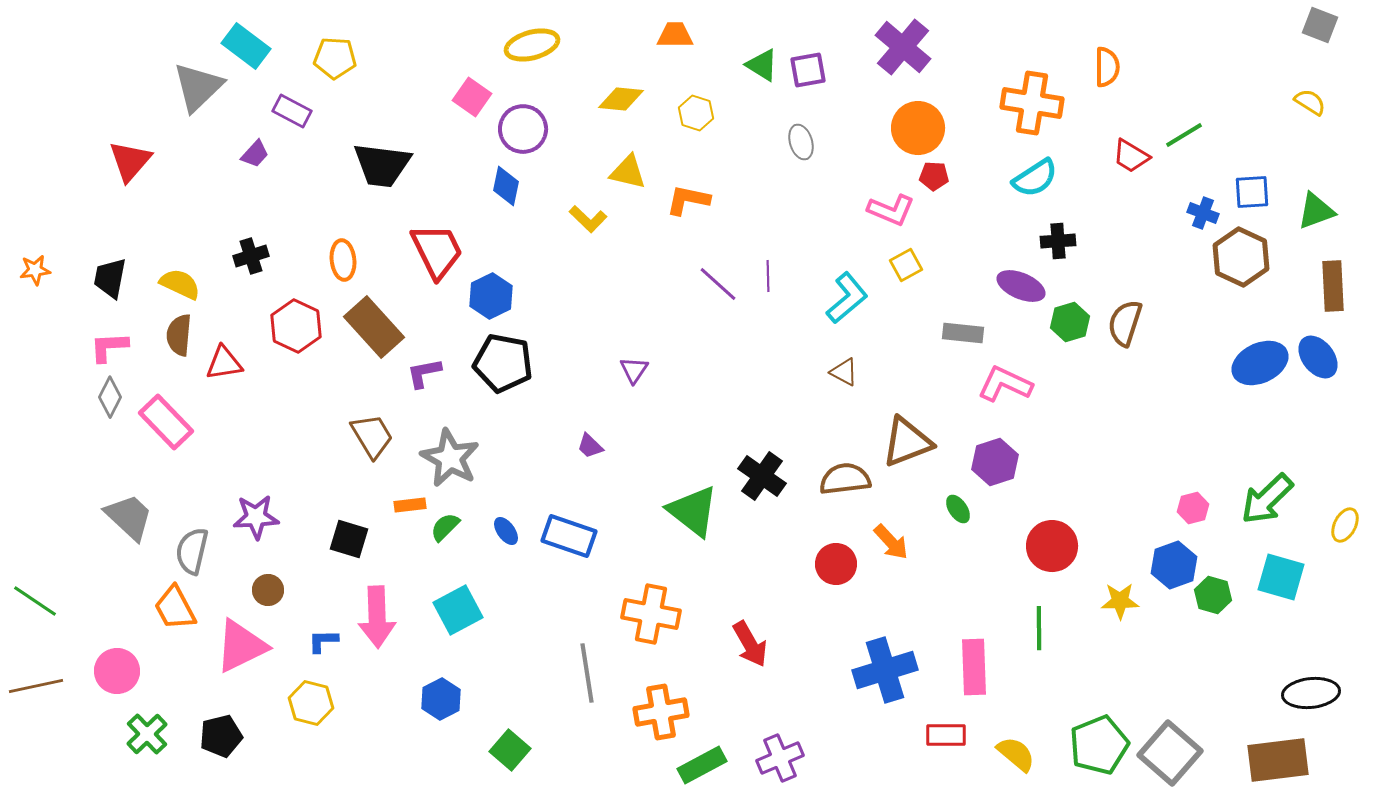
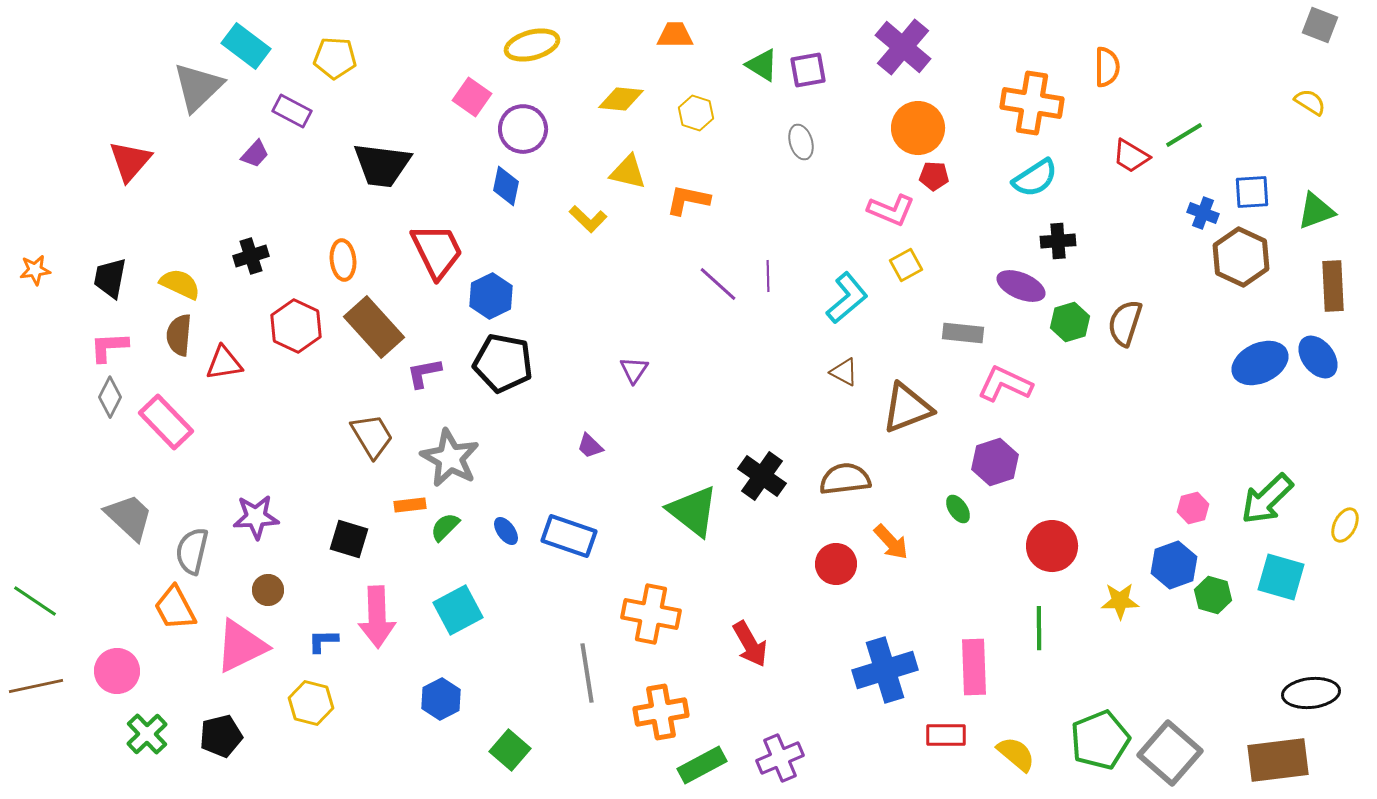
brown triangle at (907, 442): moved 34 px up
green pentagon at (1099, 745): moved 1 px right, 5 px up
